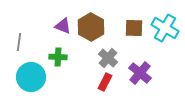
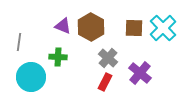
cyan cross: moved 2 px left; rotated 16 degrees clockwise
